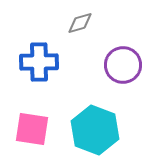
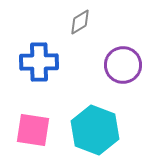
gray diamond: moved 1 px up; rotated 16 degrees counterclockwise
pink square: moved 1 px right, 1 px down
